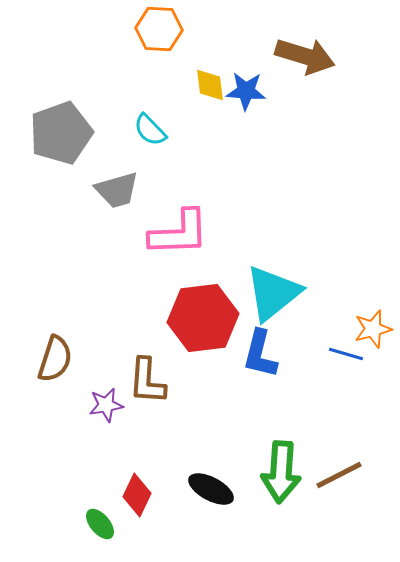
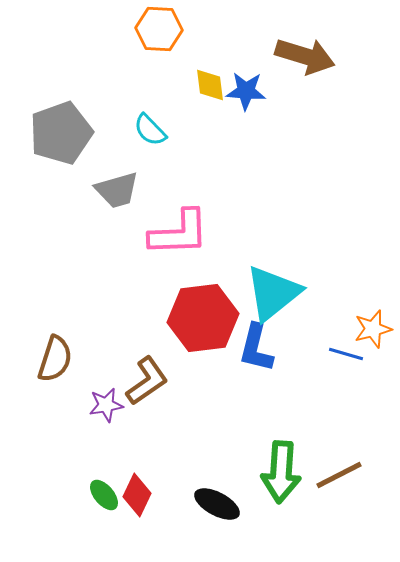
blue L-shape: moved 4 px left, 6 px up
brown L-shape: rotated 129 degrees counterclockwise
black ellipse: moved 6 px right, 15 px down
green ellipse: moved 4 px right, 29 px up
